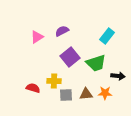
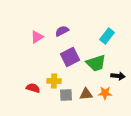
purple square: rotated 12 degrees clockwise
